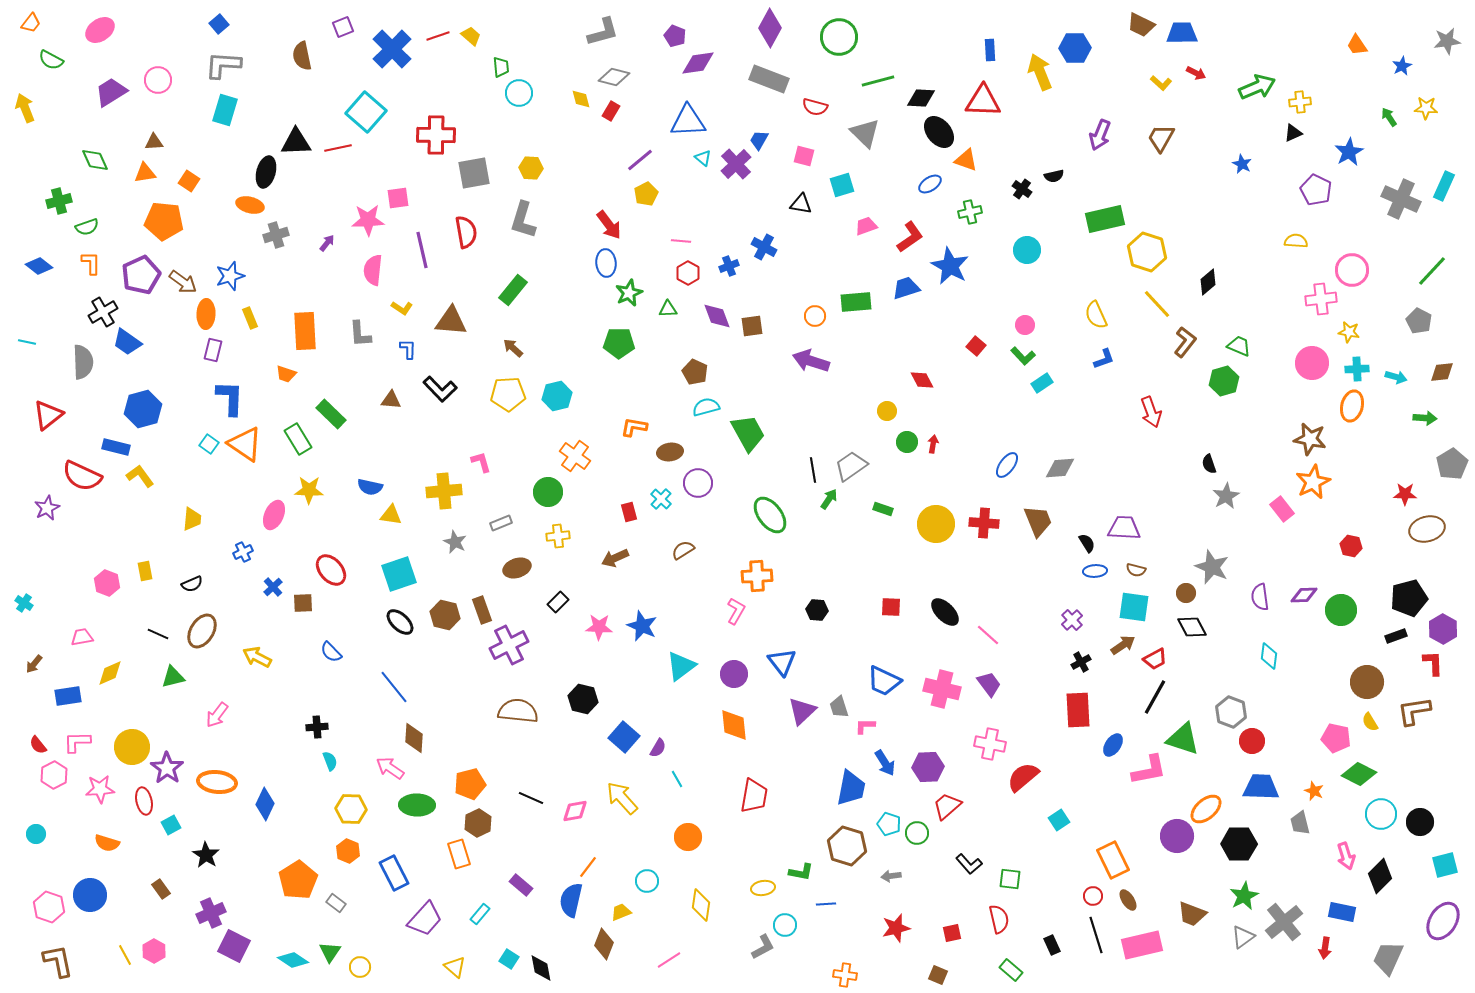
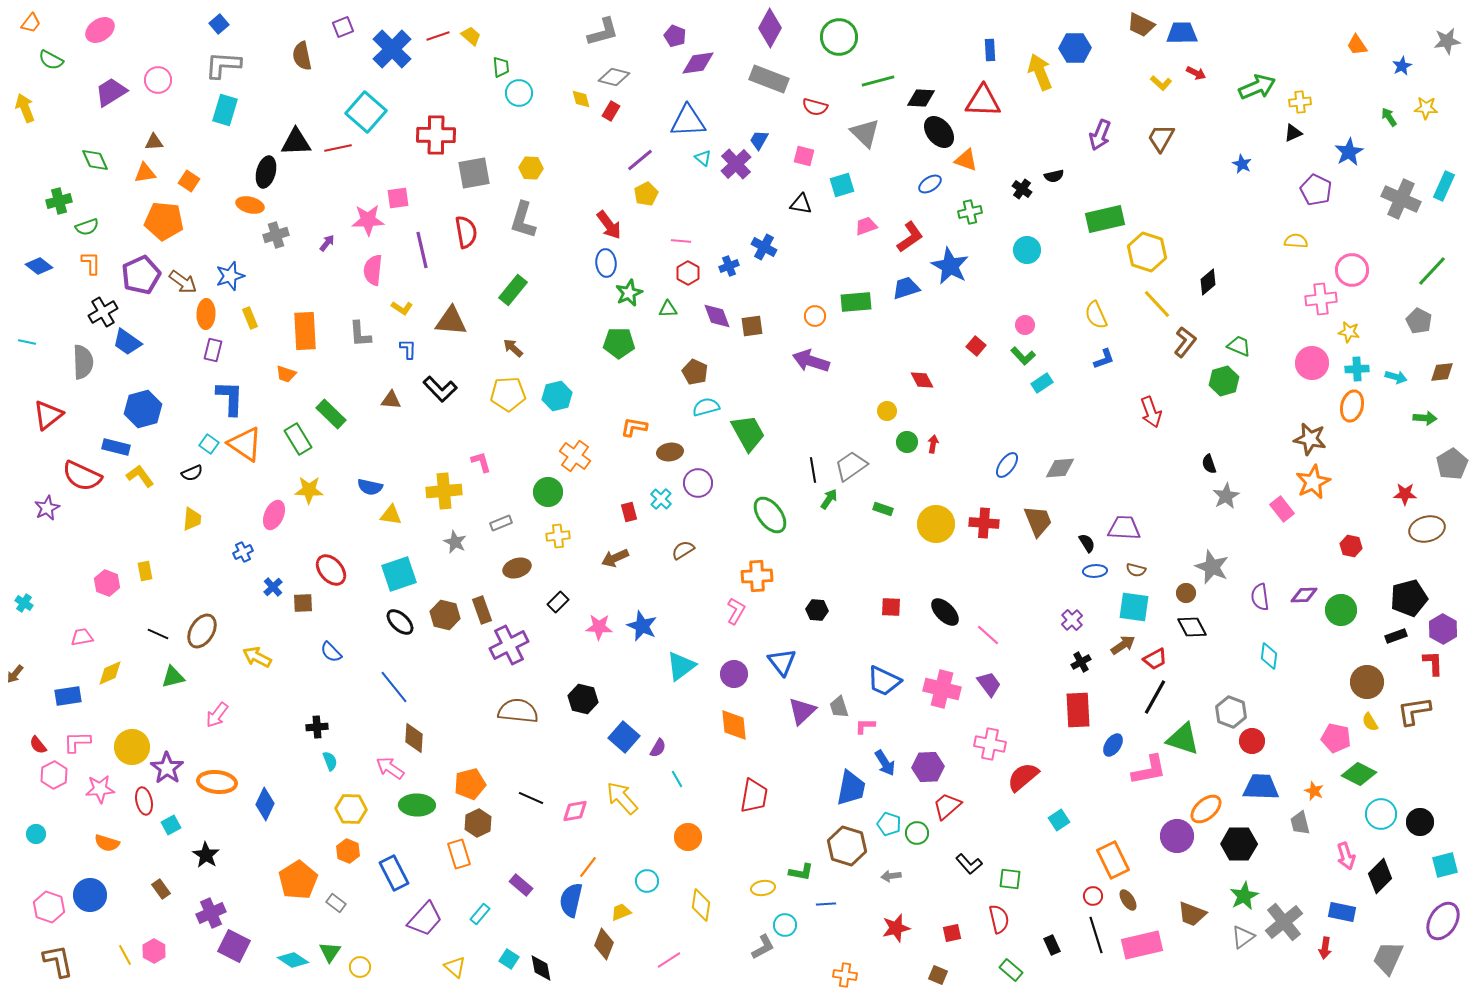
black semicircle at (192, 584): moved 111 px up
brown arrow at (34, 664): moved 19 px left, 10 px down
